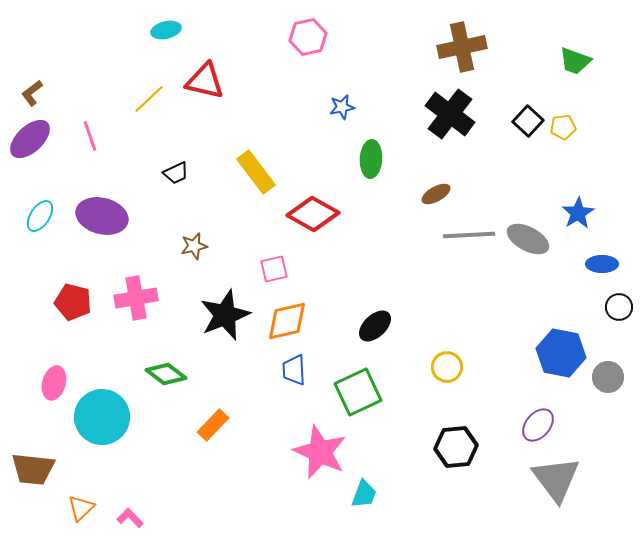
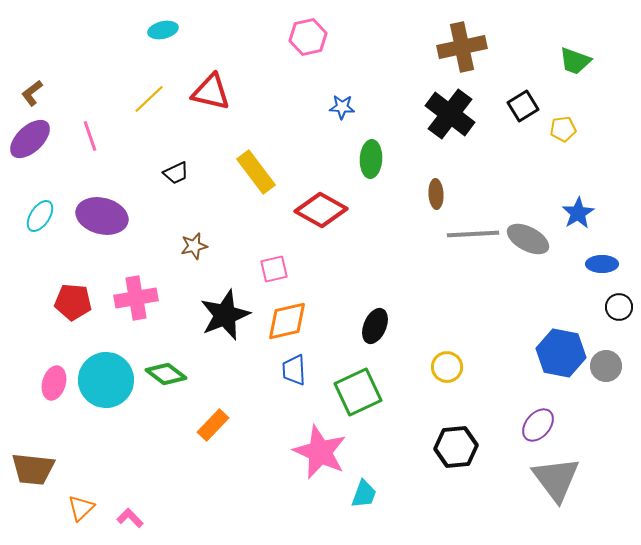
cyan ellipse at (166, 30): moved 3 px left
red triangle at (205, 81): moved 6 px right, 11 px down
blue star at (342, 107): rotated 15 degrees clockwise
black square at (528, 121): moved 5 px left, 15 px up; rotated 16 degrees clockwise
yellow pentagon at (563, 127): moved 2 px down
brown ellipse at (436, 194): rotated 64 degrees counterclockwise
red diamond at (313, 214): moved 8 px right, 4 px up
gray line at (469, 235): moved 4 px right, 1 px up
red pentagon at (73, 302): rotated 9 degrees counterclockwise
black ellipse at (375, 326): rotated 24 degrees counterclockwise
gray circle at (608, 377): moved 2 px left, 11 px up
cyan circle at (102, 417): moved 4 px right, 37 px up
